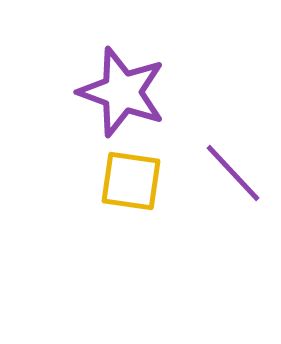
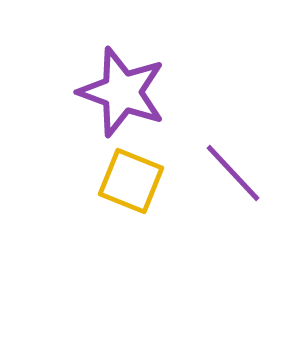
yellow square: rotated 14 degrees clockwise
